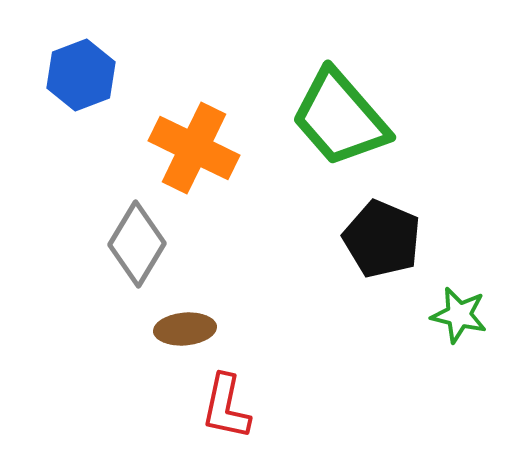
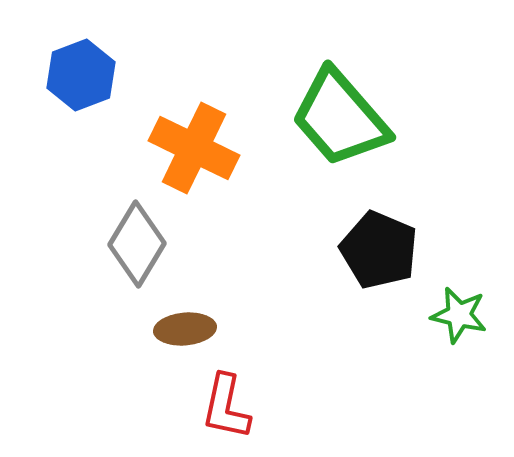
black pentagon: moved 3 px left, 11 px down
